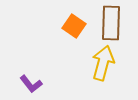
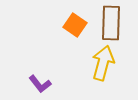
orange square: moved 1 px right, 1 px up
purple L-shape: moved 9 px right
